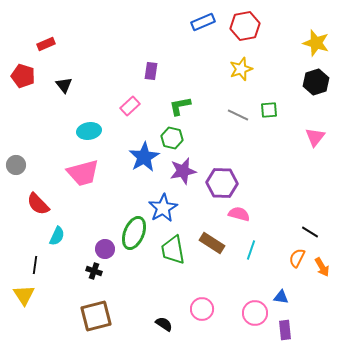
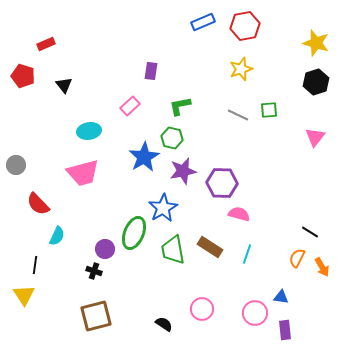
brown rectangle at (212, 243): moved 2 px left, 4 px down
cyan line at (251, 250): moved 4 px left, 4 px down
